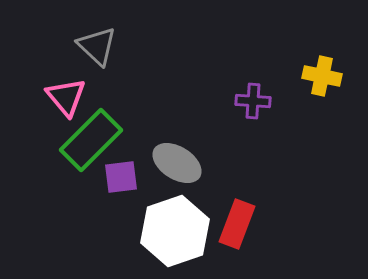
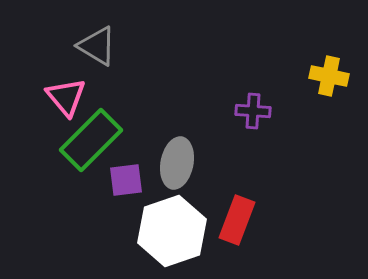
gray triangle: rotated 12 degrees counterclockwise
yellow cross: moved 7 px right
purple cross: moved 10 px down
gray ellipse: rotated 69 degrees clockwise
purple square: moved 5 px right, 3 px down
red rectangle: moved 4 px up
white hexagon: moved 3 px left
